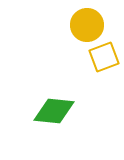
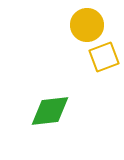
green diamond: moved 4 px left; rotated 12 degrees counterclockwise
